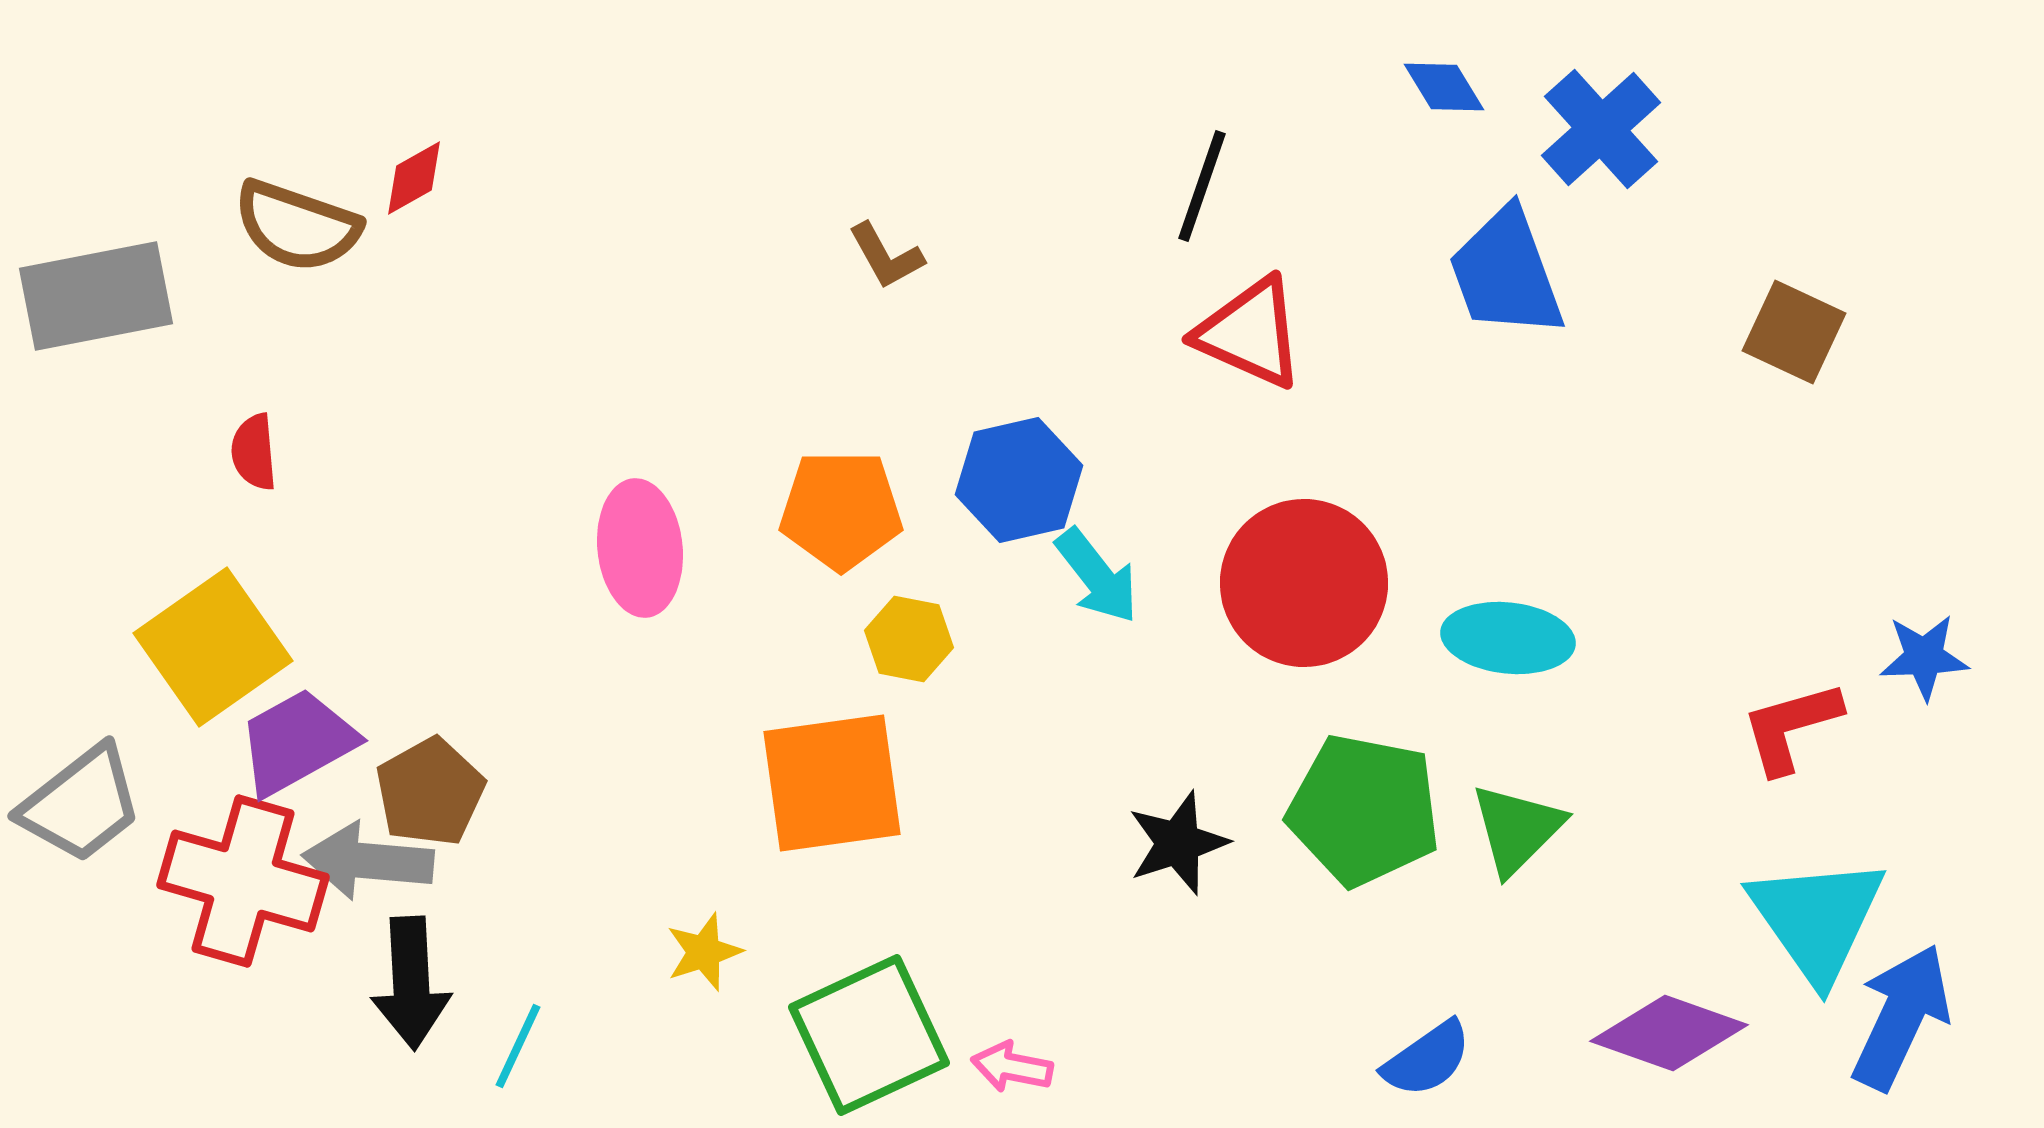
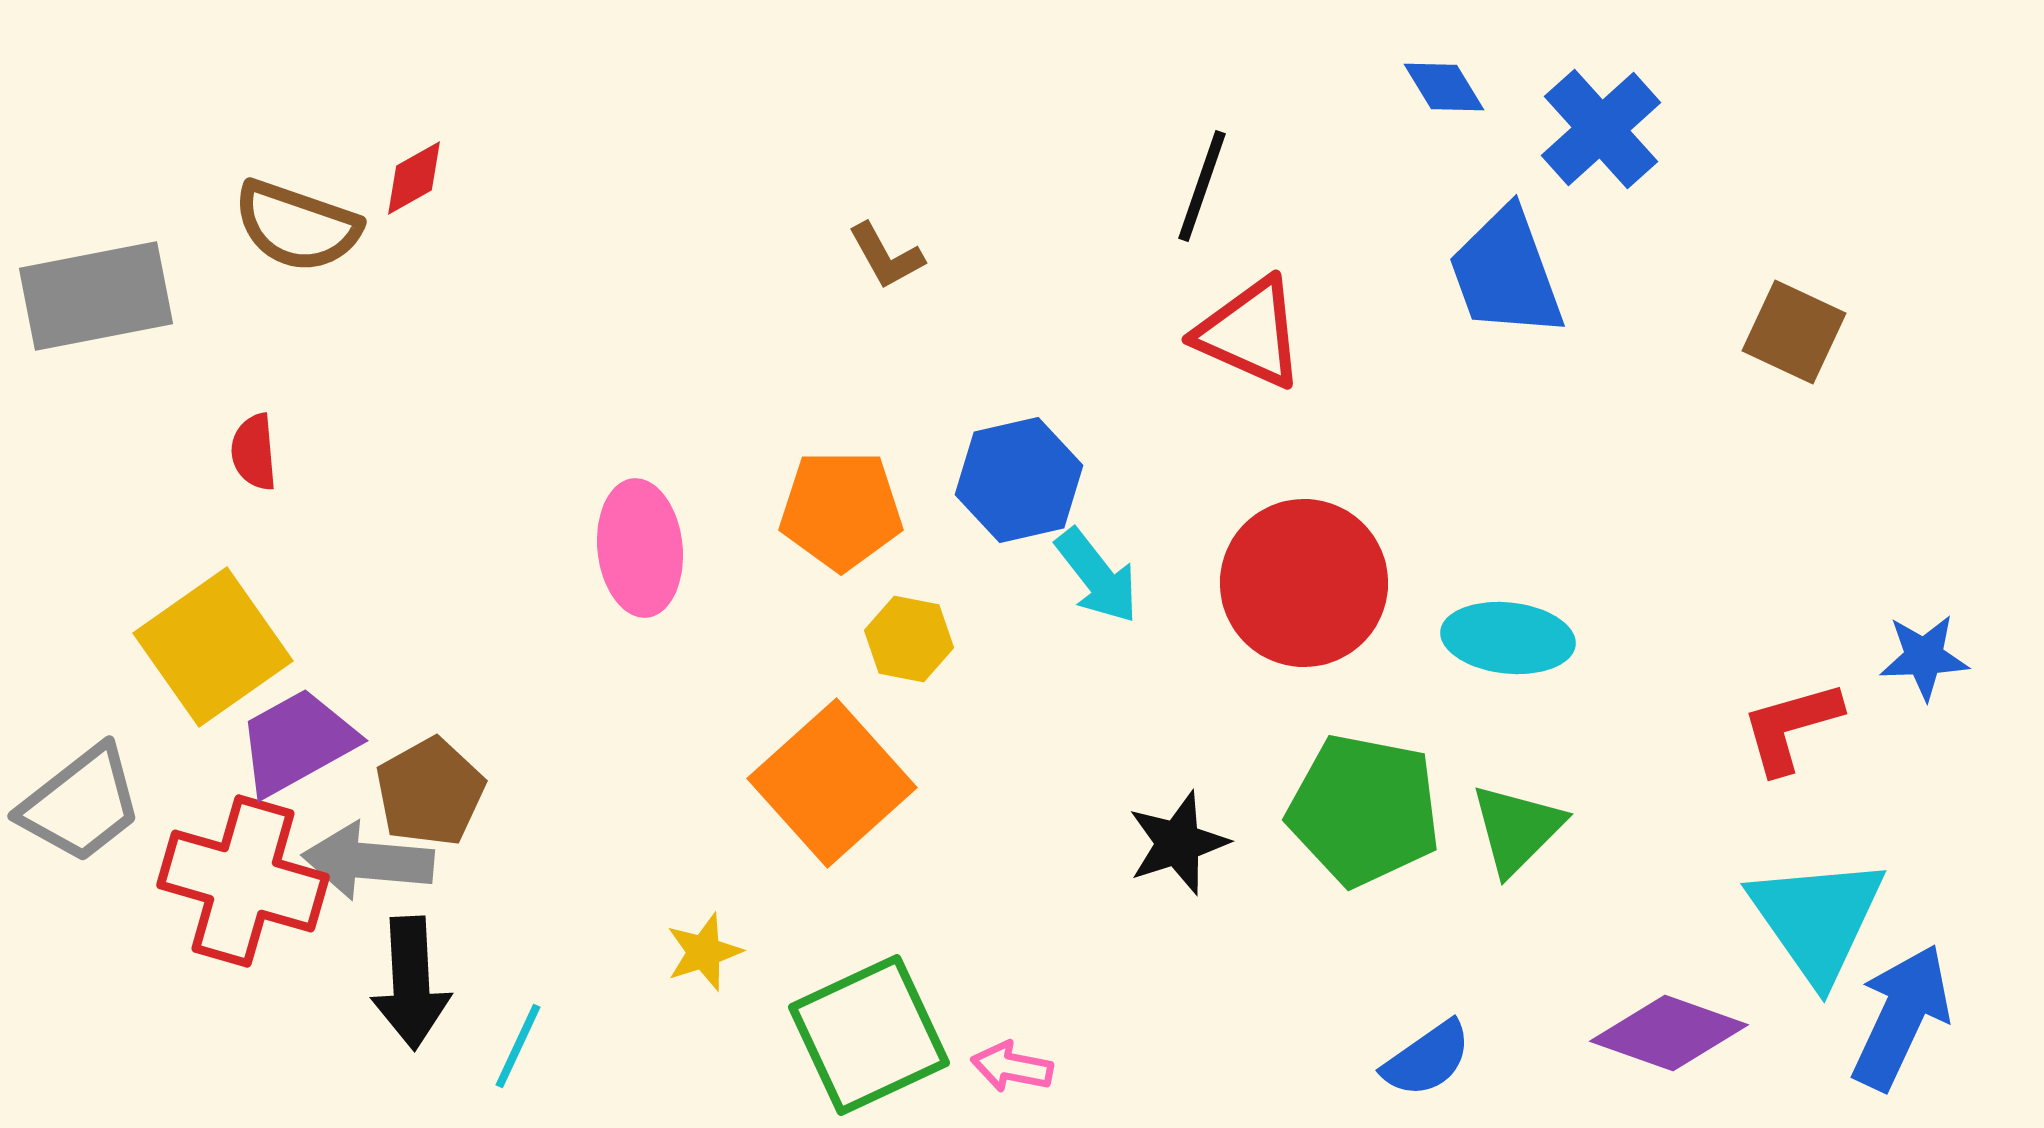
orange square: rotated 34 degrees counterclockwise
